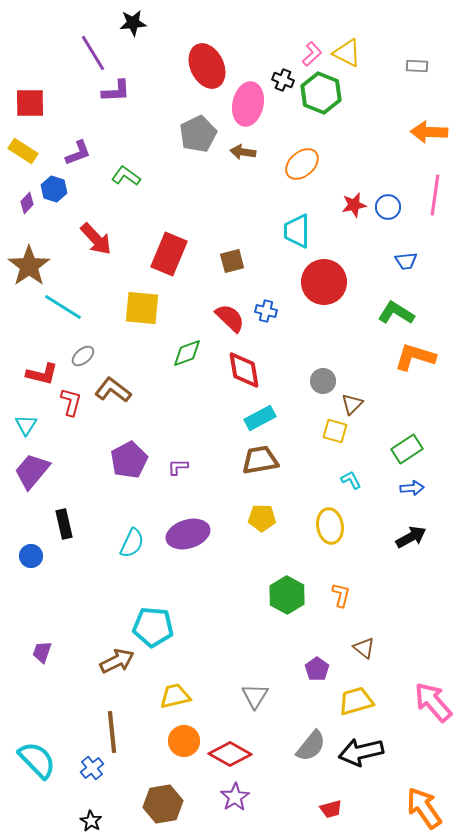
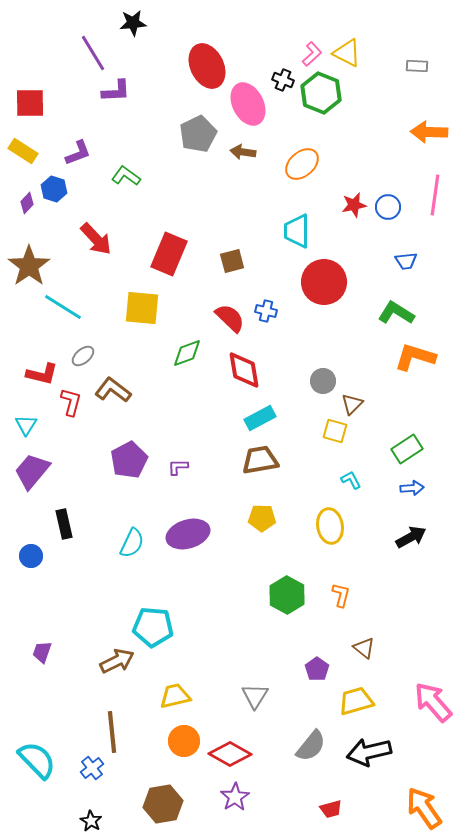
pink ellipse at (248, 104): rotated 39 degrees counterclockwise
black arrow at (361, 752): moved 8 px right
